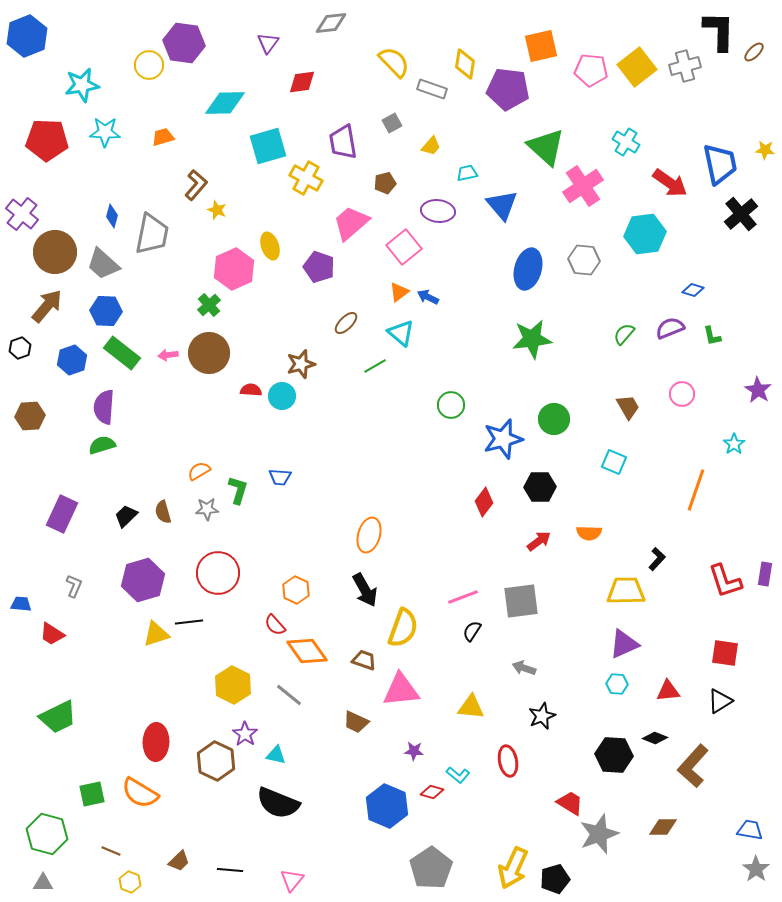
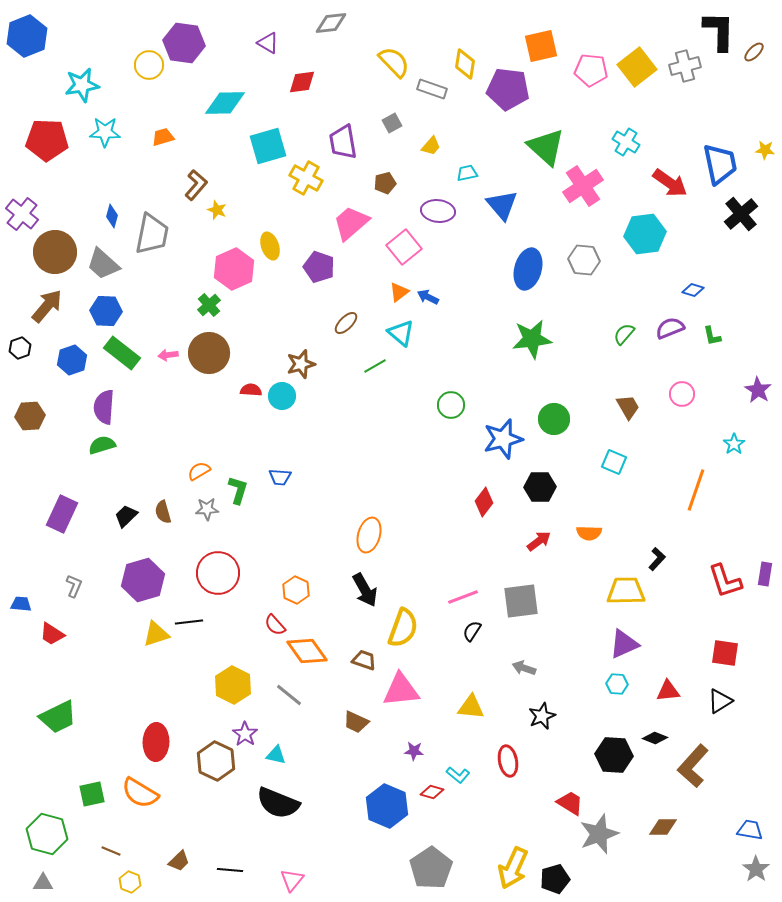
purple triangle at (268, 43): rotated 35 degrees counterclockwise
